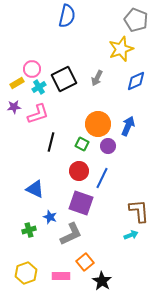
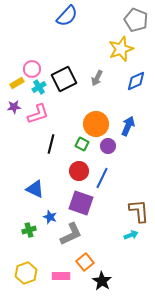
blue semicircle: rotated 30 degrees clockwise
orange circle: moved 2 px left
black line: moved 2 px down
